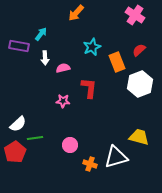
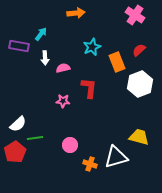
orange arrow: rotated 138 degrees counterclockwise
